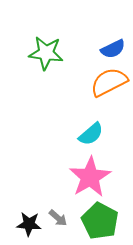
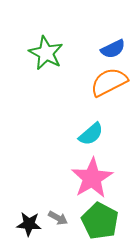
green star: rotated 20 degrees clockwise
pink star: moved 2 px right, 1 px down
gray arrow: rotated 12 degrees counterclockwise
